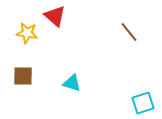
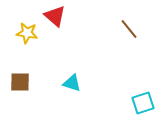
brown line: moved 3 px up
brown square: moved 3 px left, 6 px down
